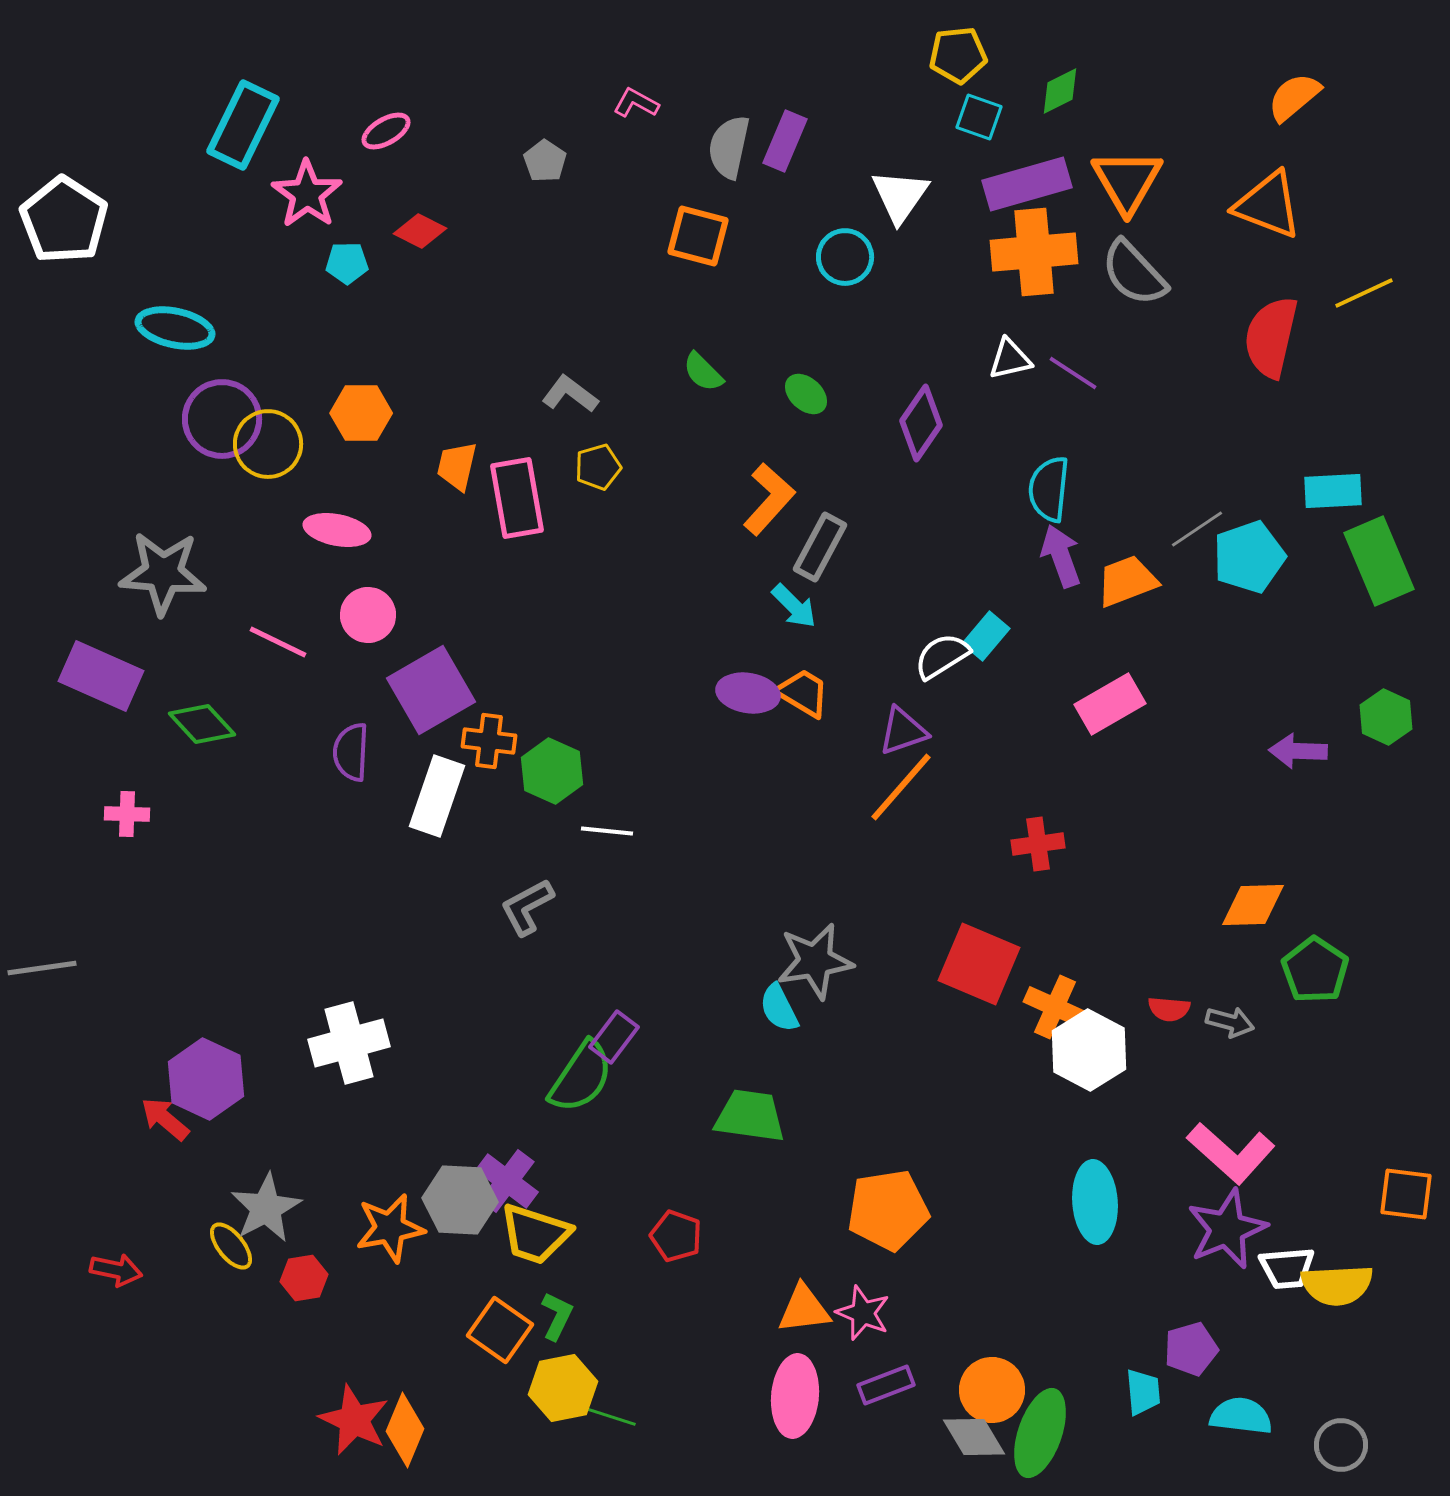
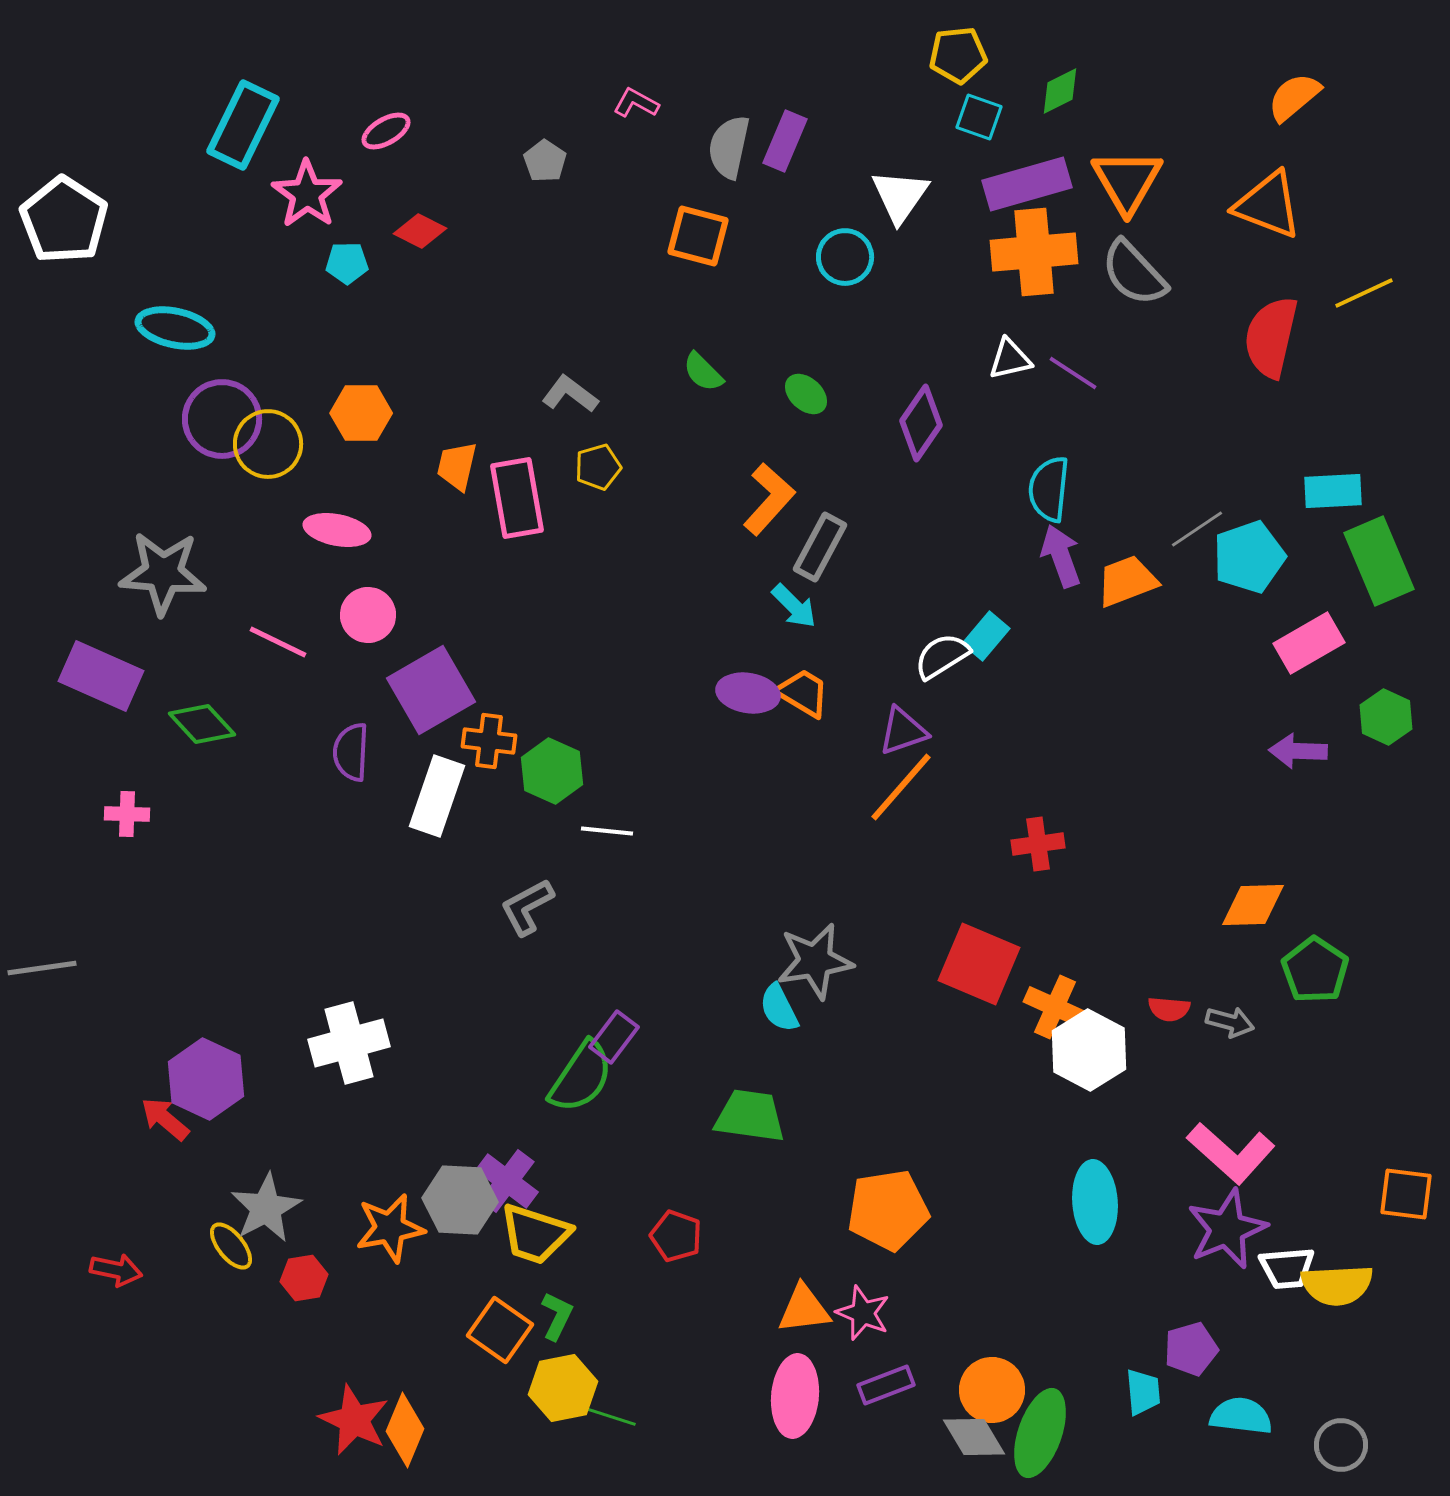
pink rectangle at (1110, 704): moved 199 px right, 61 px up
